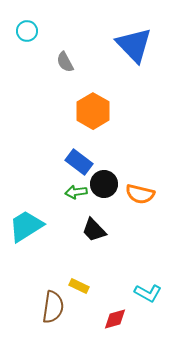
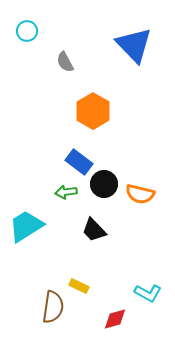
green arrow: moved 10 px left
